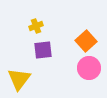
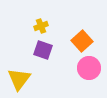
yellow cross: moved 5 px right
orange square: moved 4 px left
purple square: rotated 24 degrees clockwise
